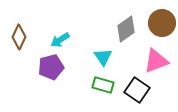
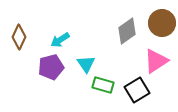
gray diamond: moved 1 px right, 2 px down
cyan triangle: moved 17 px left, 7 px down
pink triangle: rotated 12 degrees counterclockwise
black square: rotated 25 degrees clockwise
